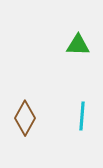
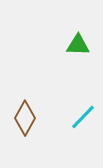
cyan line: moved 1 px right, 1 px down; rotated 40 degrees clockwise
